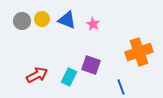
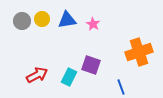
blue triangle: rotated 30 degrees counterclockwise
